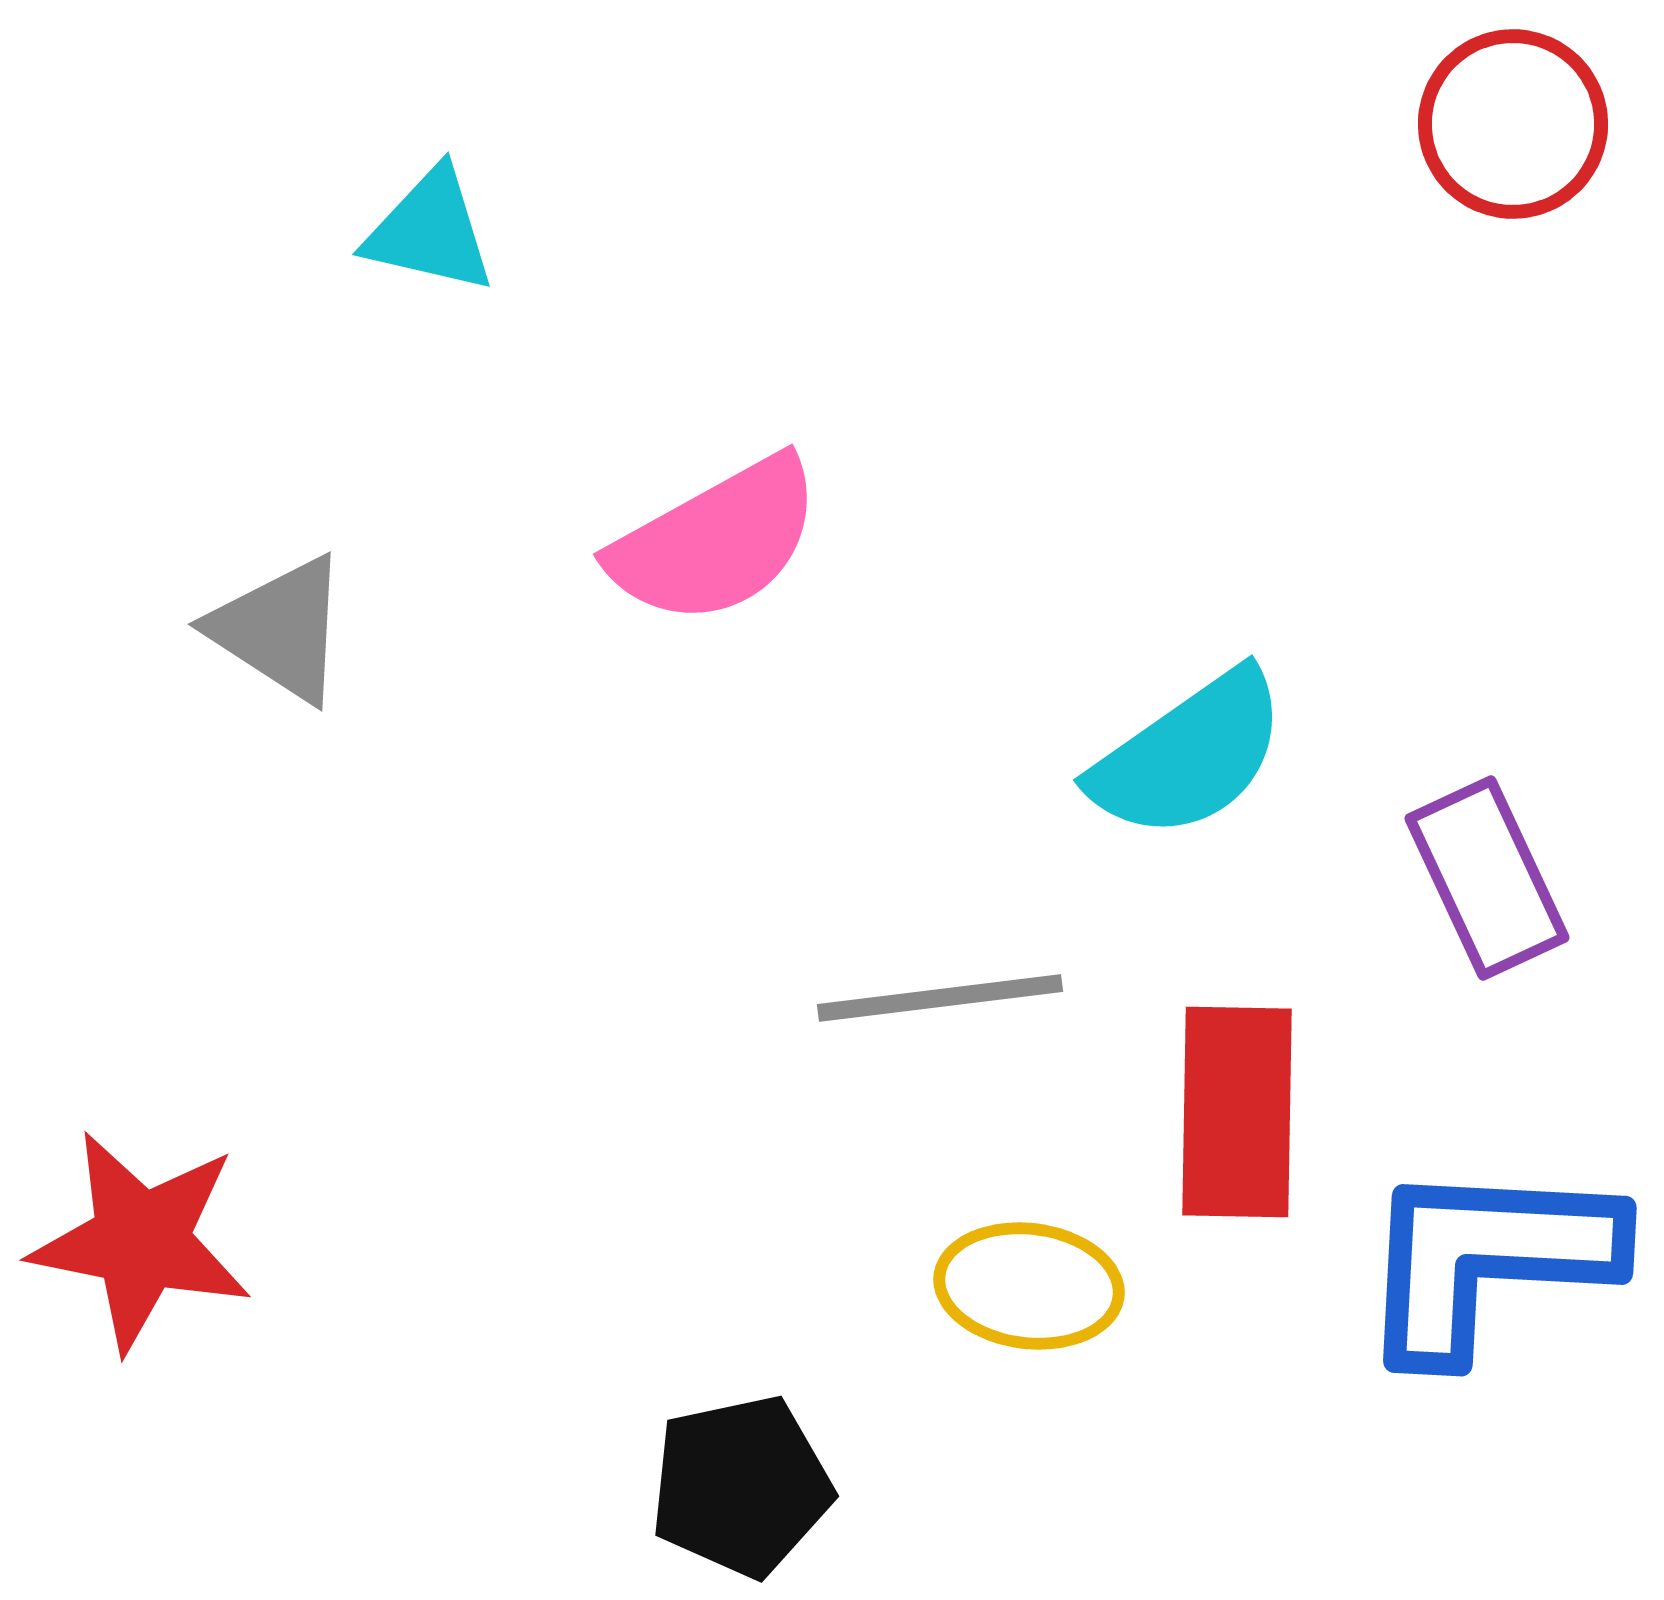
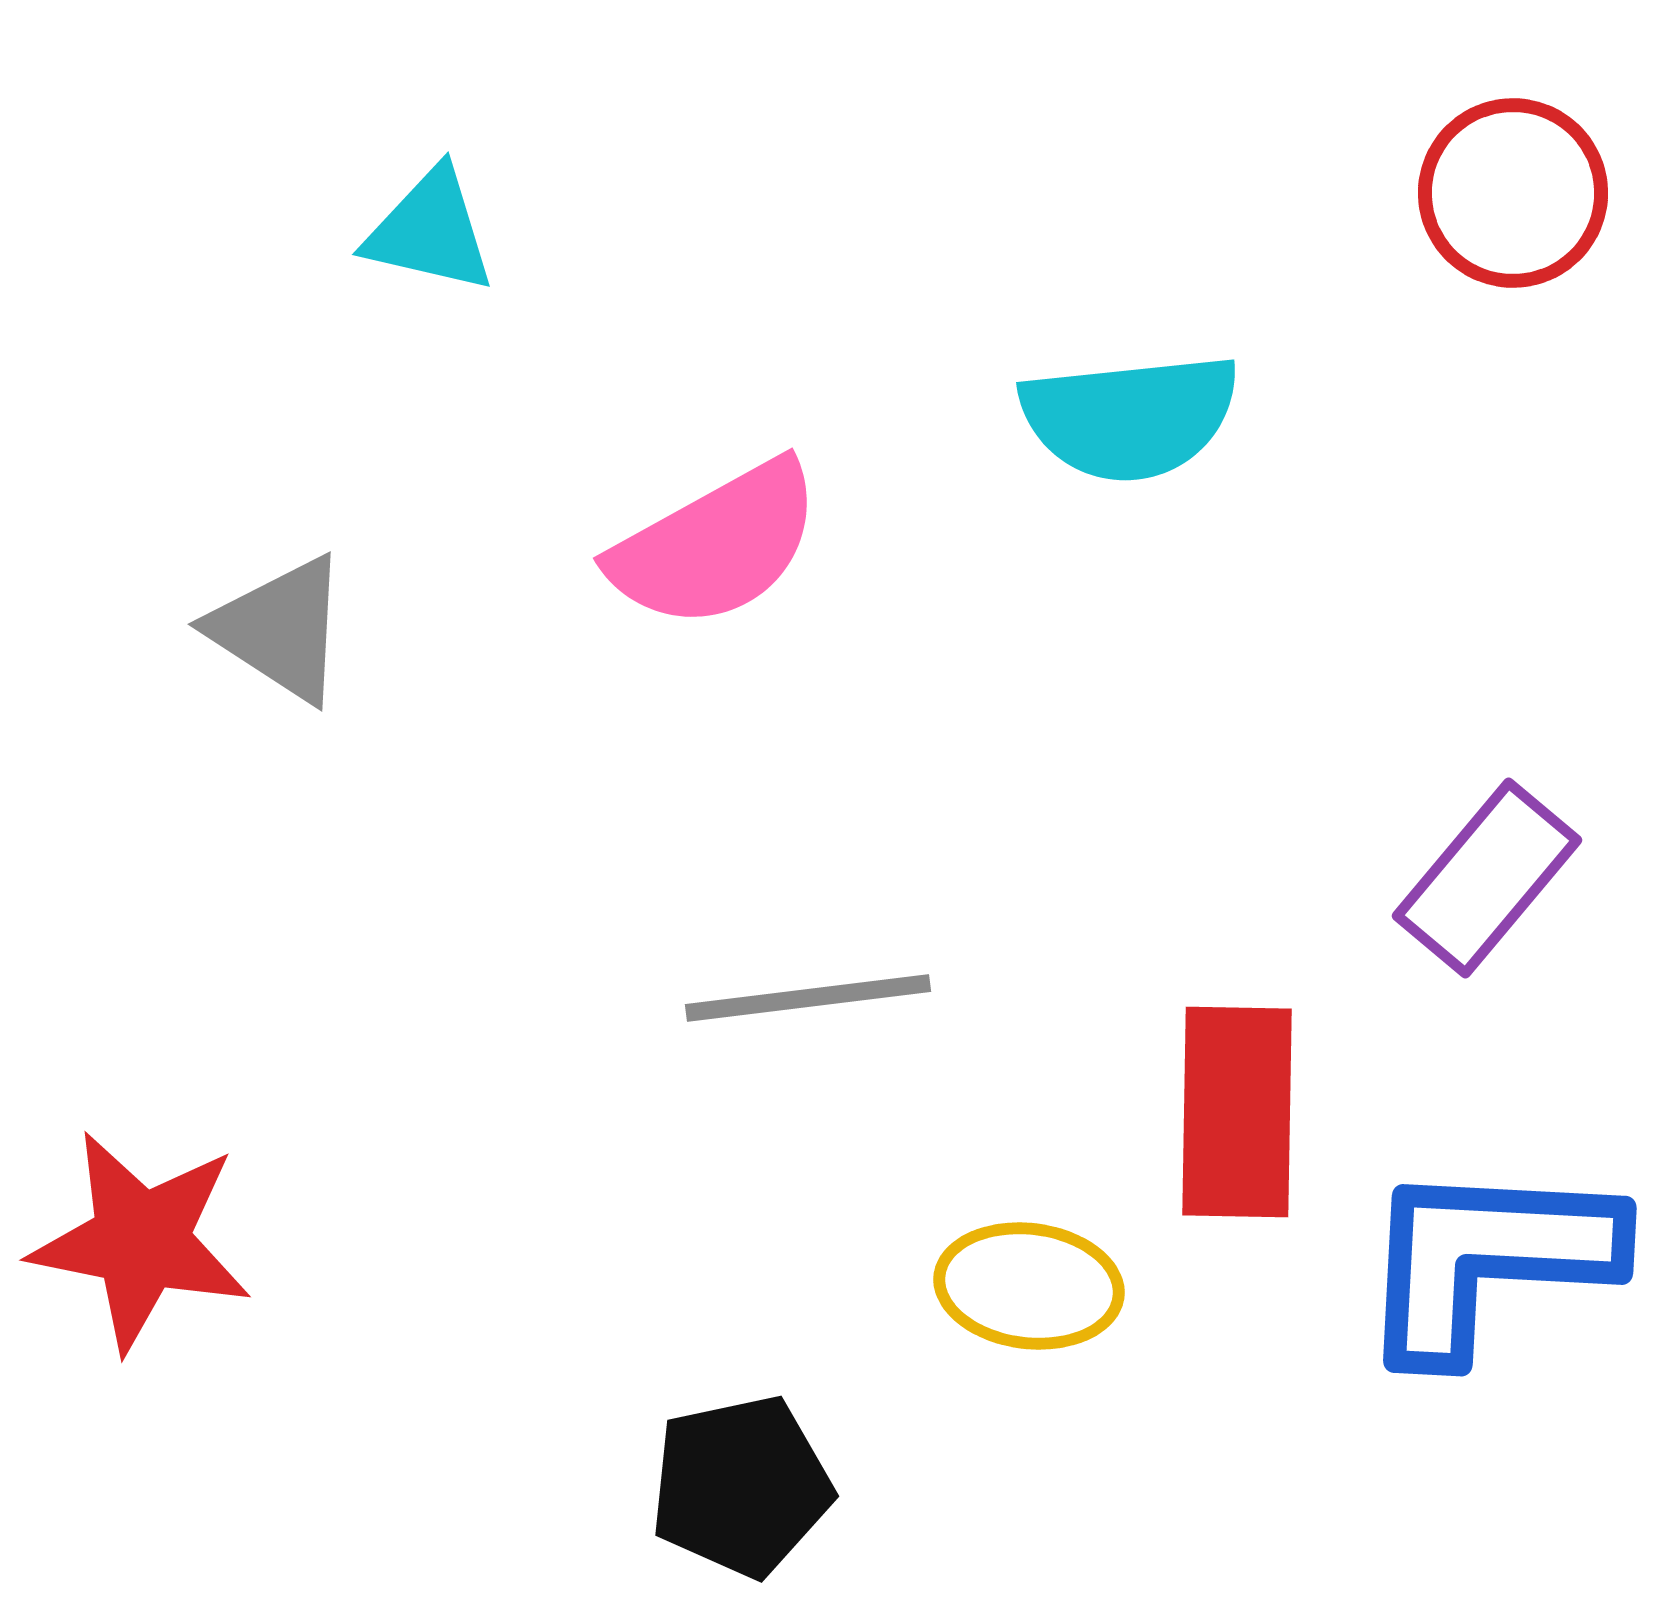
red circle: moved 69 px down
pink semicircle: moved 4 px down
cyan semicircle: moved 59 px left, 338 px up; rotated 29 degrees clockwise
purple rectangle: rotated 65 degrees clockwise
gray line: moved 132 px left
